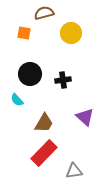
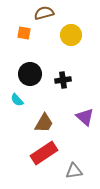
yellow circle: moved 2 px down
red rectangle: rotated 12 degrees clockwise
